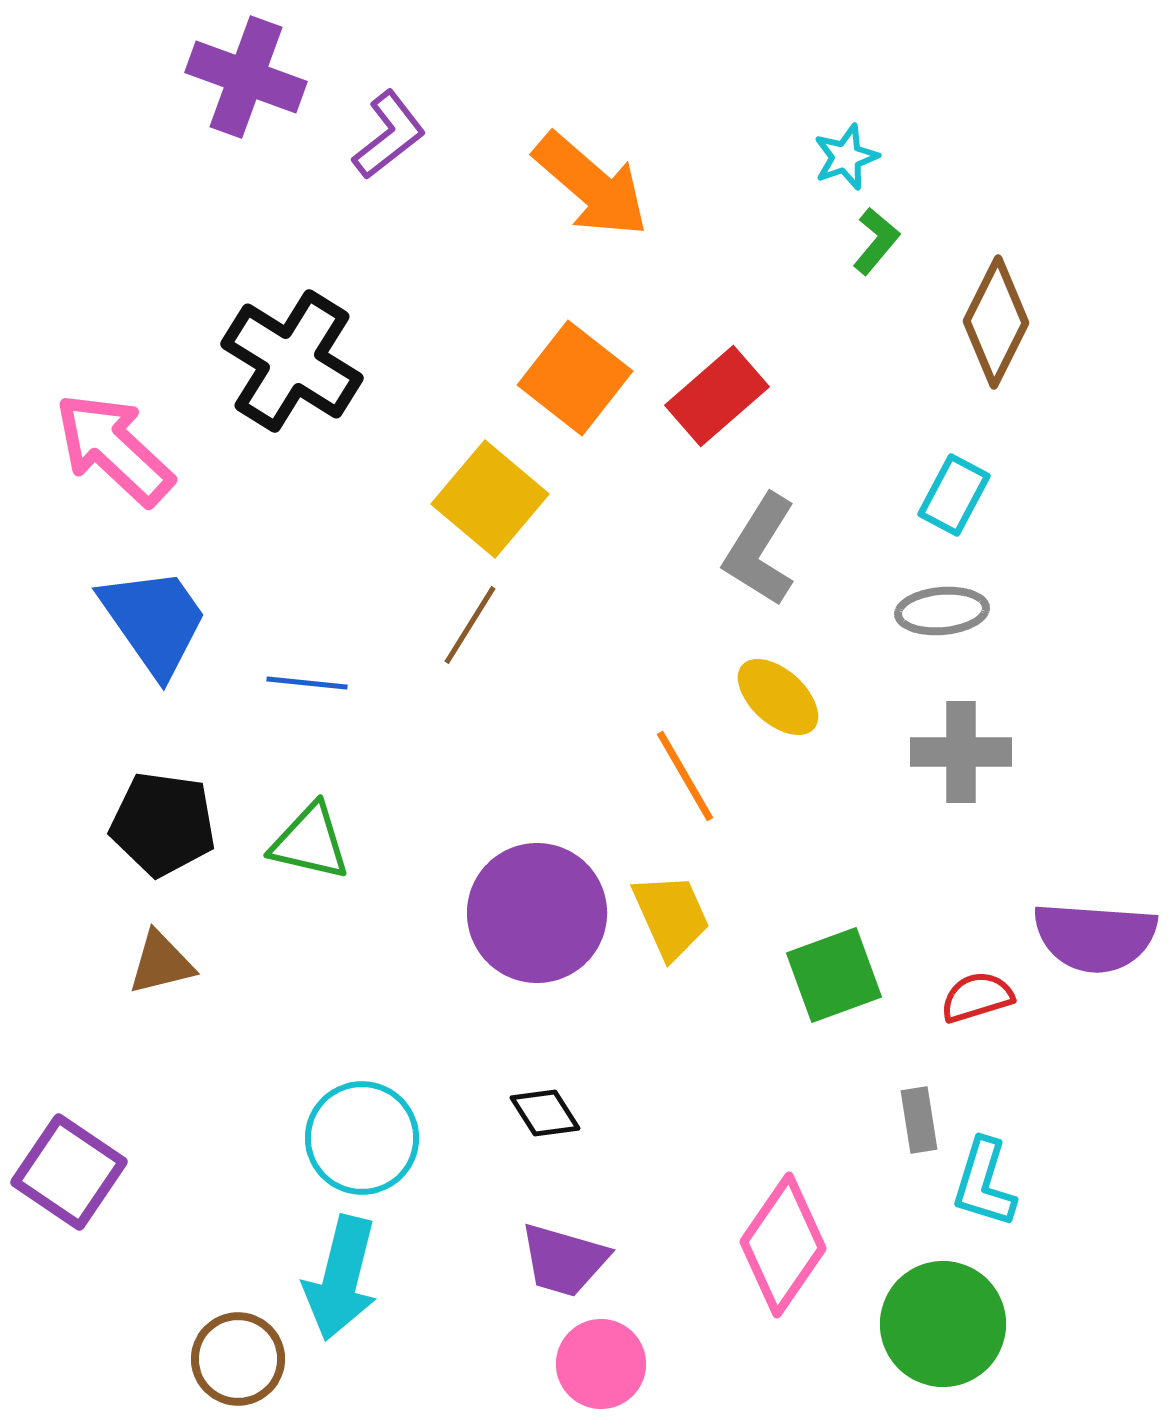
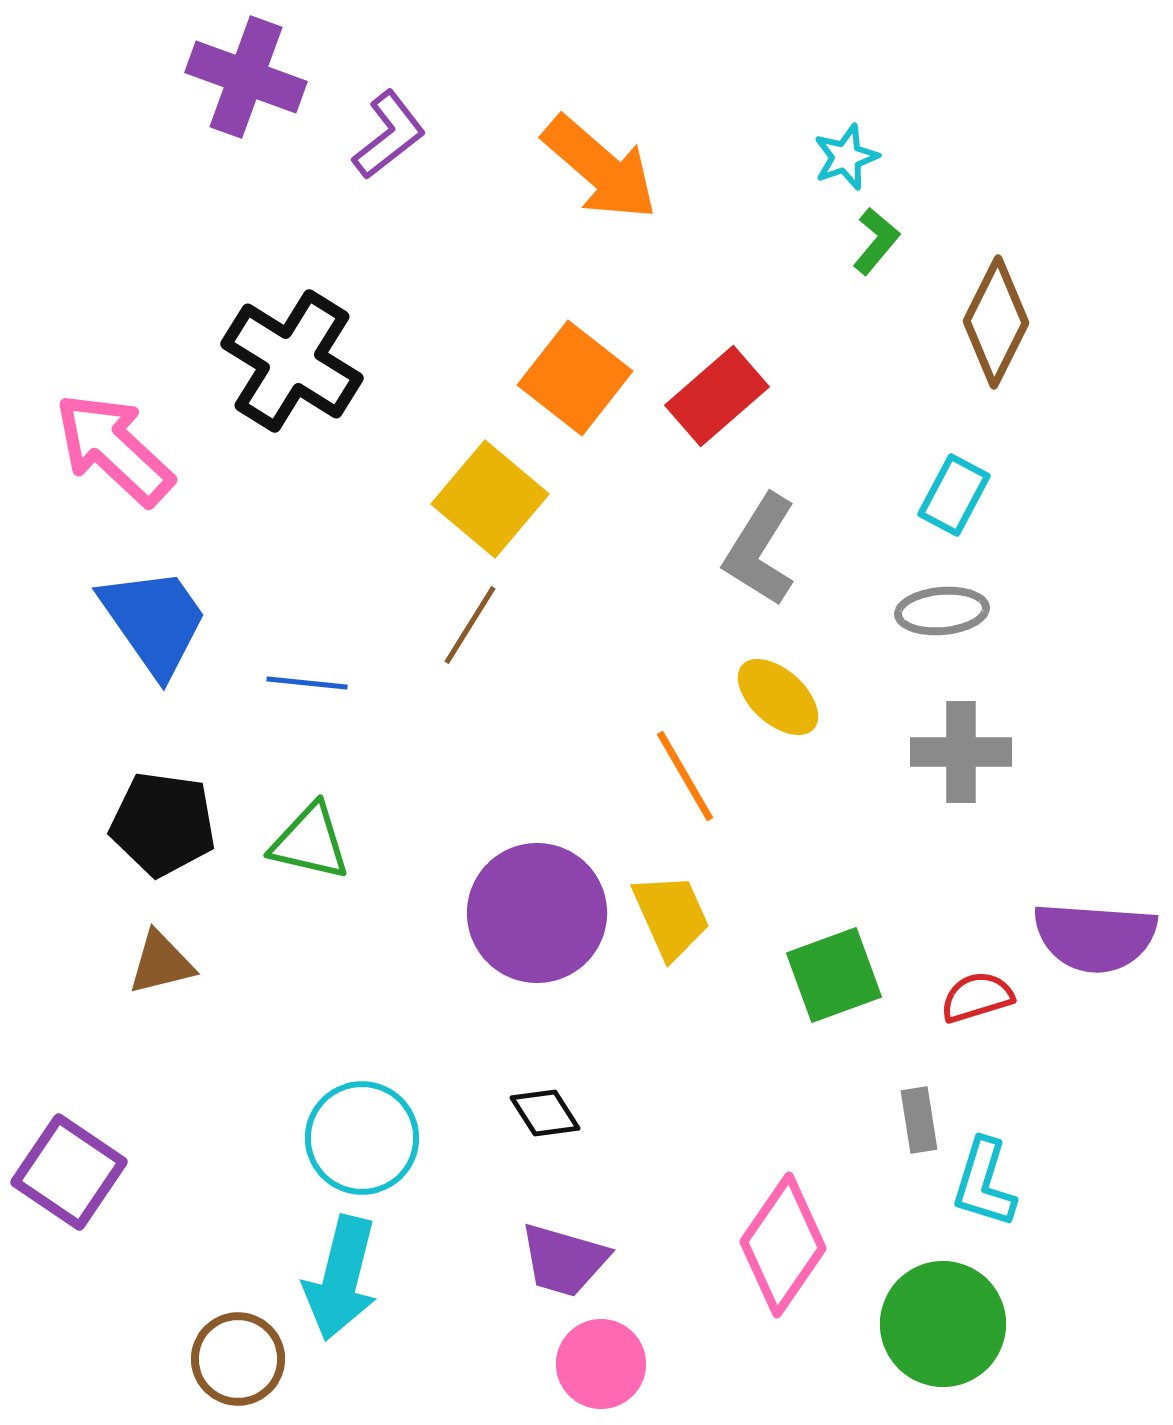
orange arrow: moved 9 px right, 17 px up
